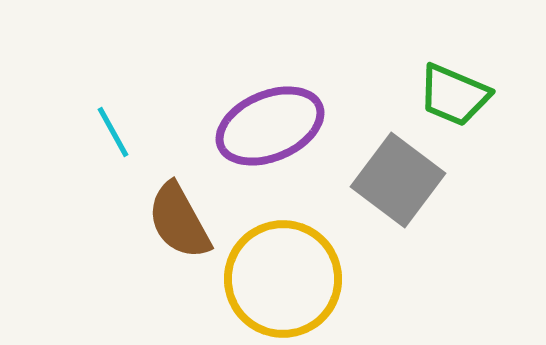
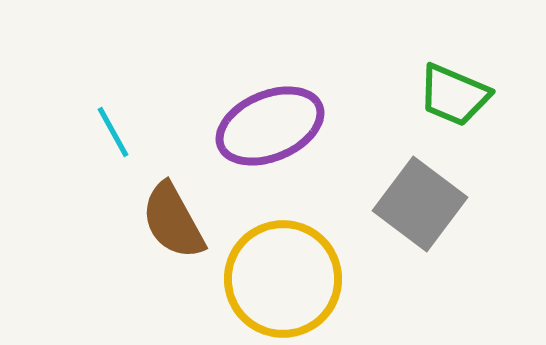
gray square: moved 22 px right, 24 px down
brown semicircle: moved 6 px left
